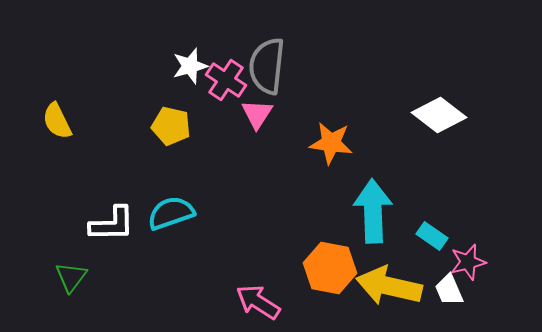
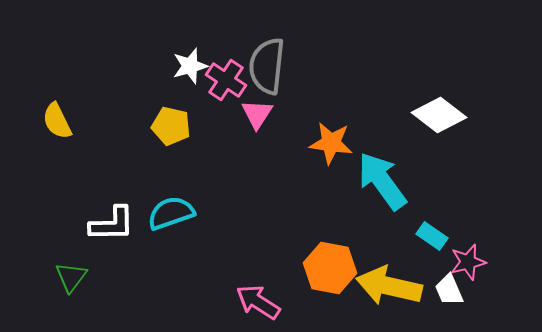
cyan arrow: moved 9 px right, 30 px up; rotated 34 degrees counterclockwise
